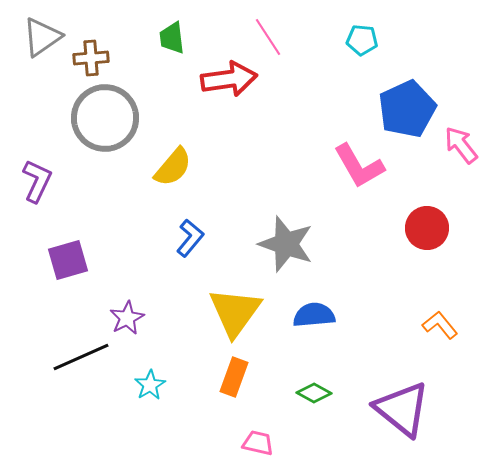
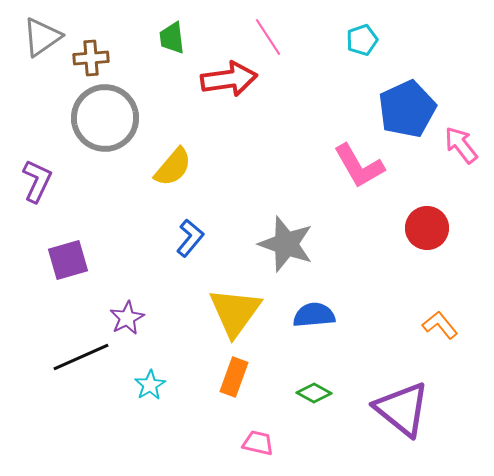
cyan pentagon: rotated 24 degrees counterclockwise
